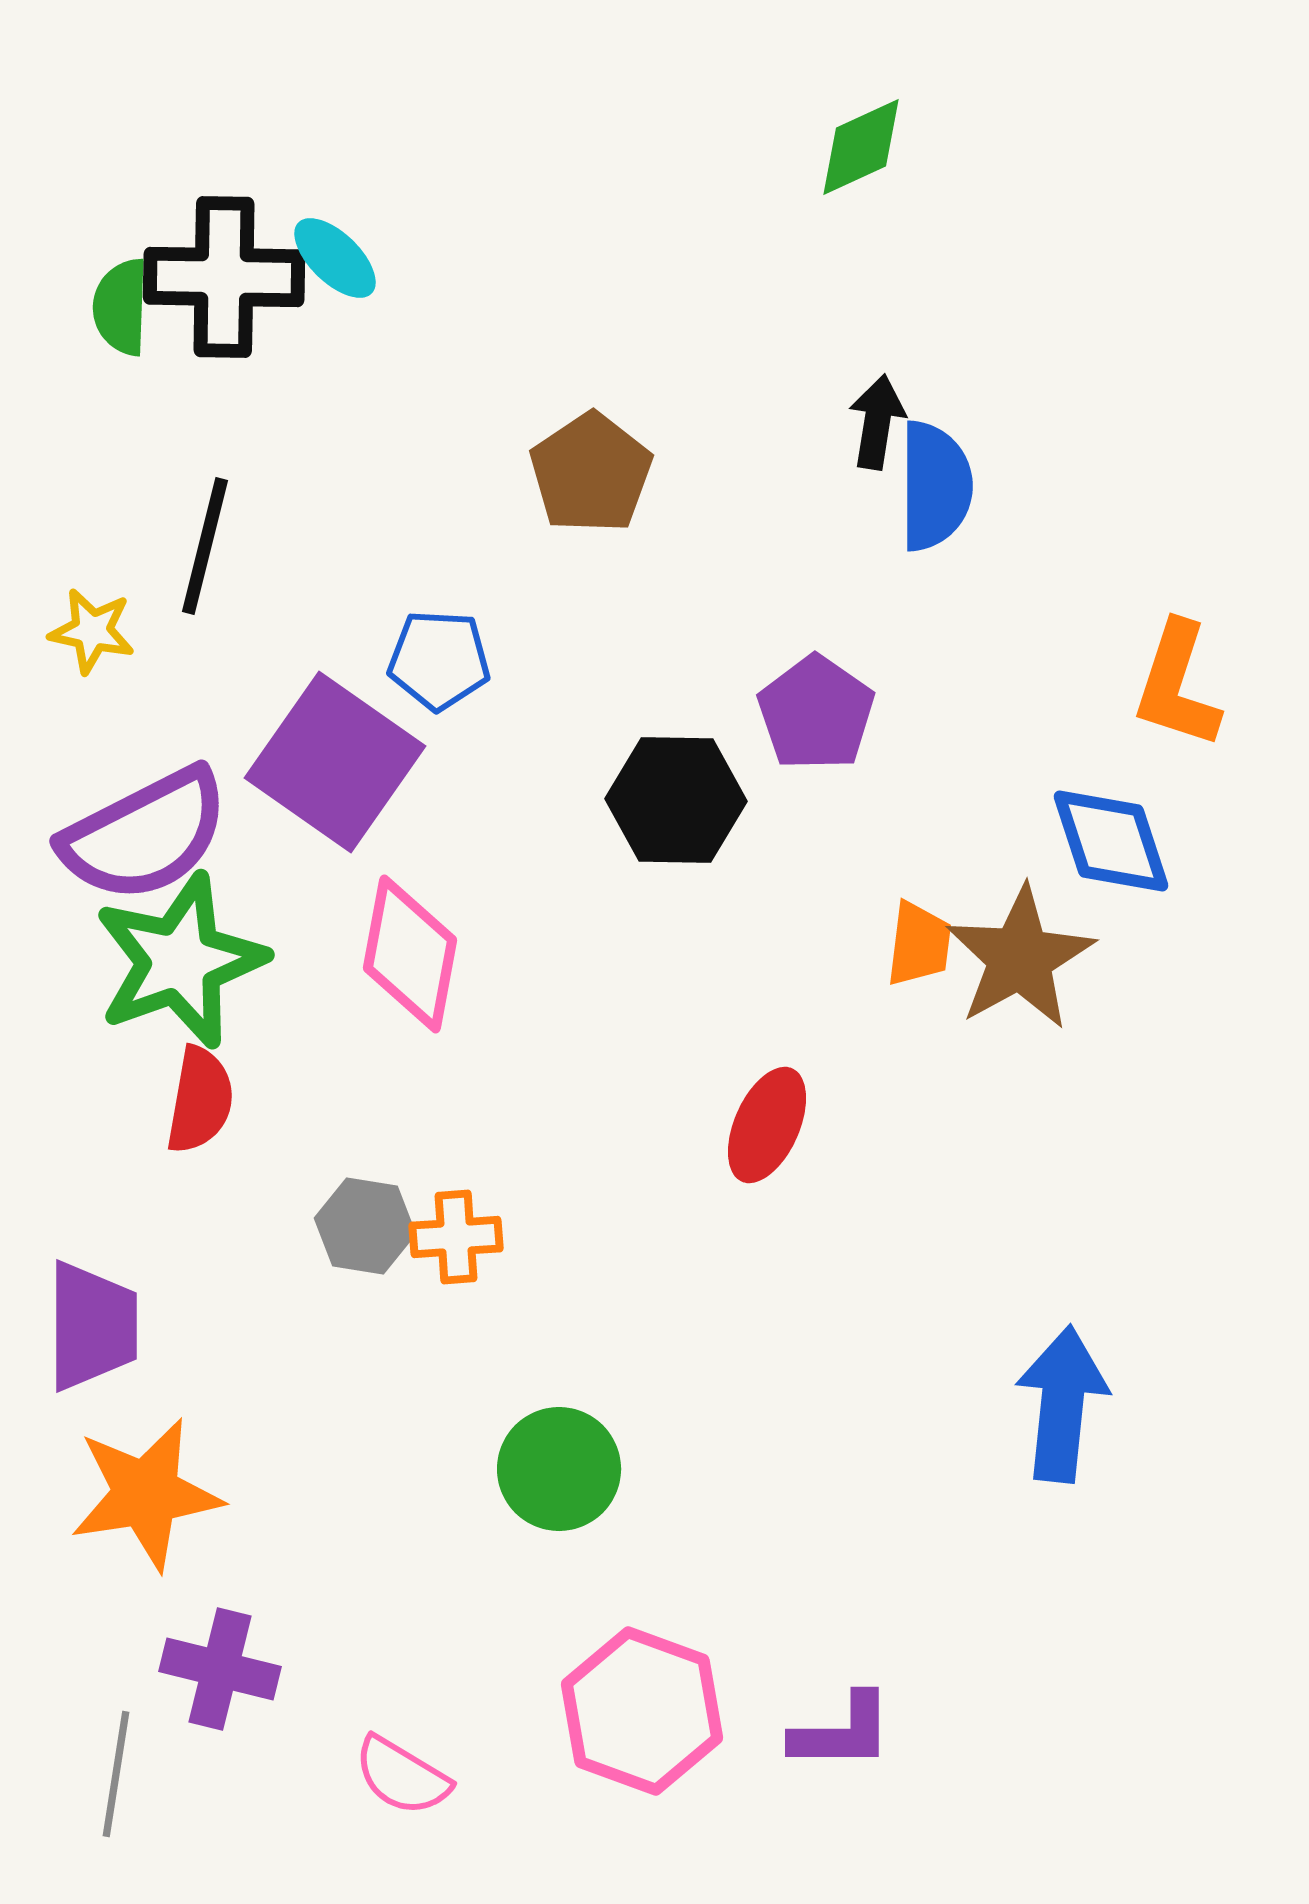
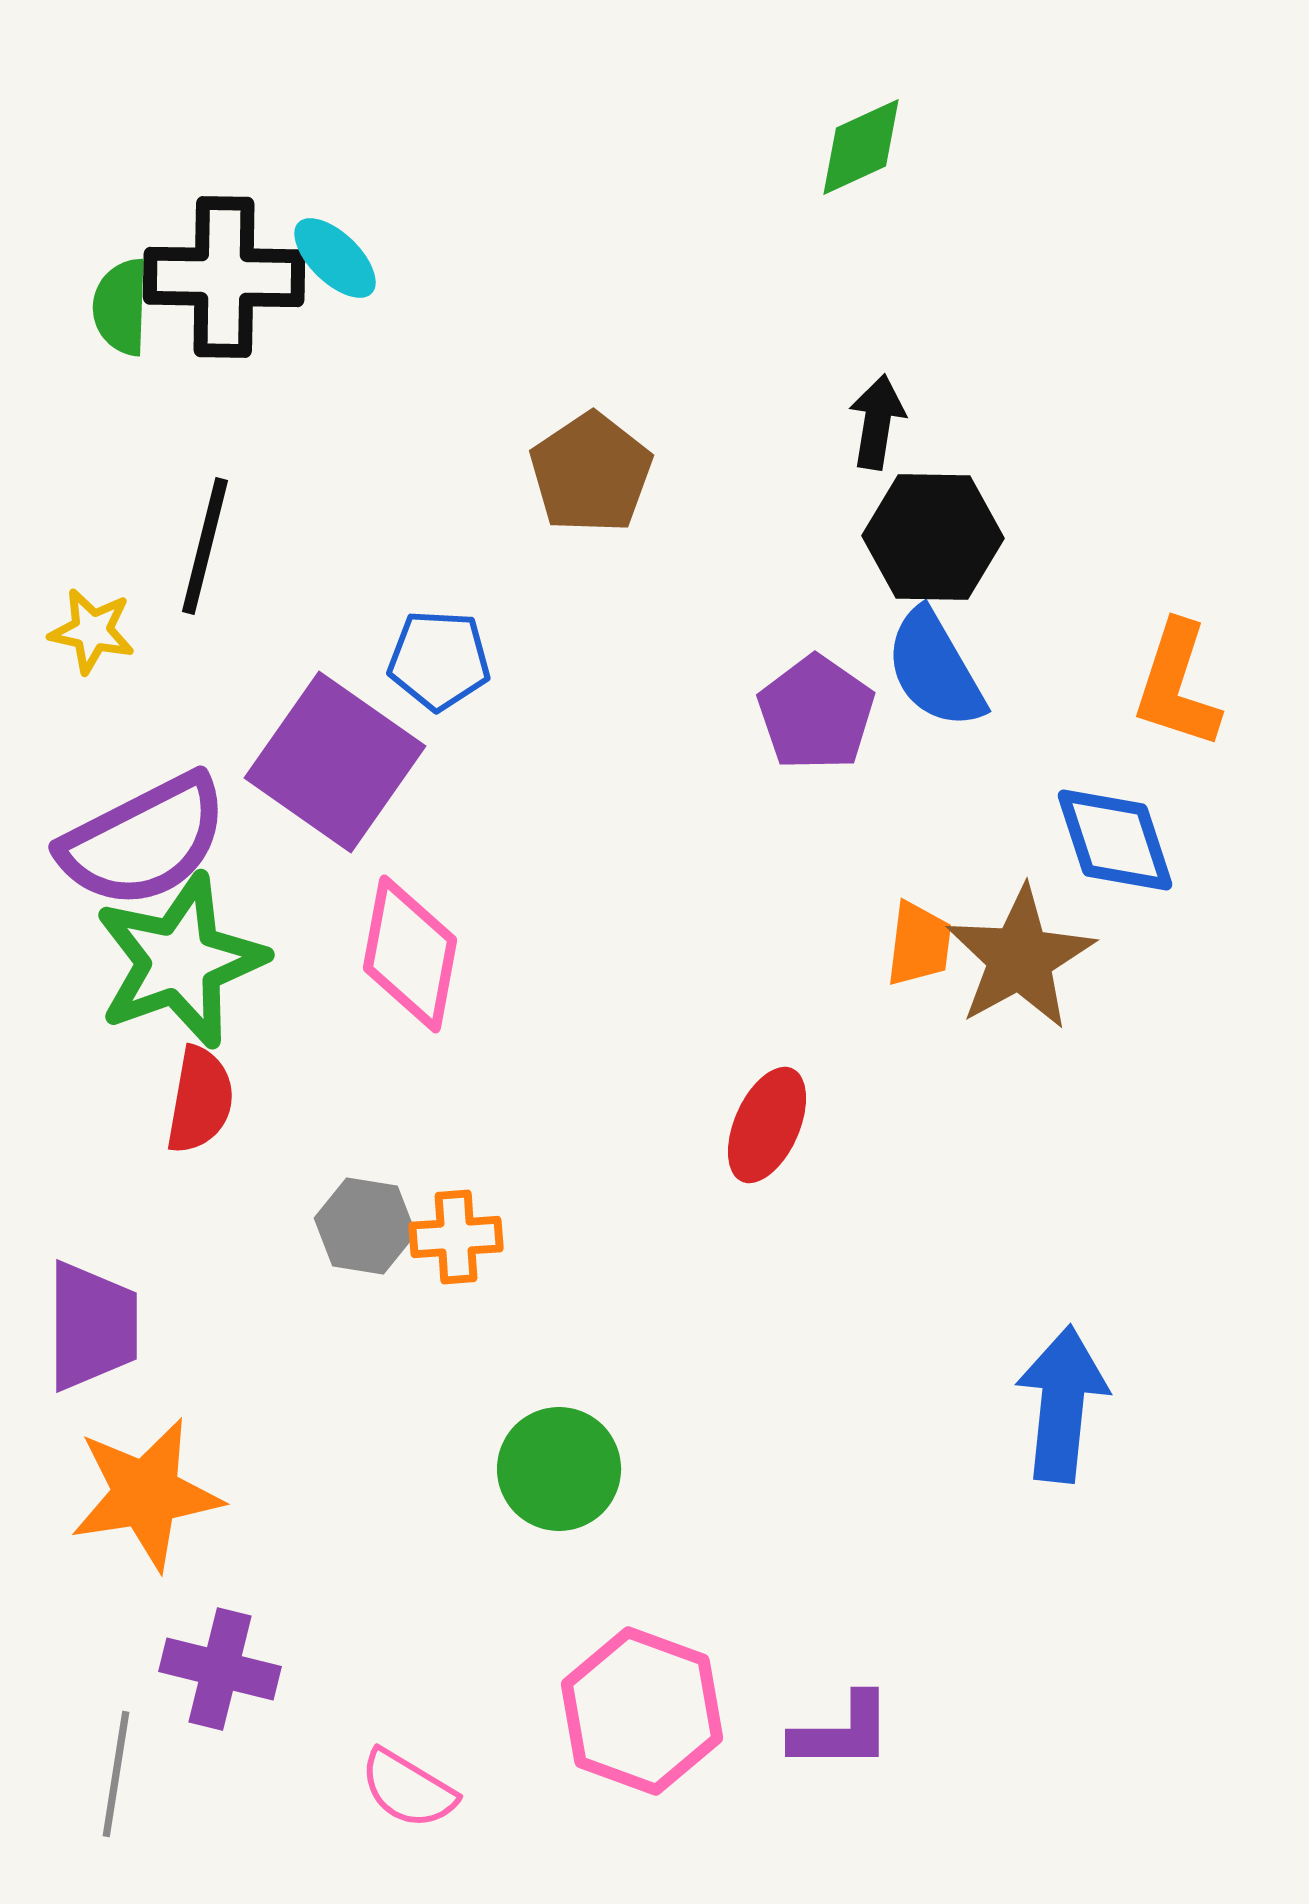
blue semicircle: moved 183 px down; rotated 150 degrees clockwise
black hexagon: moved 257 px right, 263 px up
purple semicircle: moved 1 px left, 6 px down
blue diamond: moved 4 px right, 1 px up
pink semicircle: moved 6 px right, 13 px down
